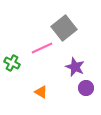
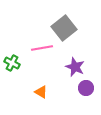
pink line: rotated 15 degrees clockwise
